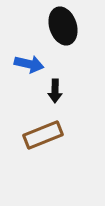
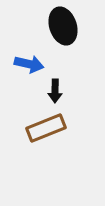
brown rectangle: moved 3 px right, 7 px up
